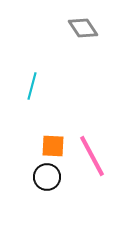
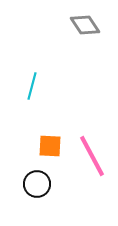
gray diamond: moved 2 px right, 3 px up
orange square: moved 3 px left
black circle: moved 10 px left, 7 px down
